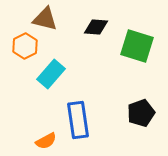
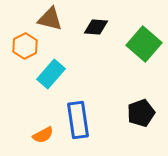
brown triangle: moved 5 px right
green square: moved 7 px right, 2 px up; rotated 24 degrees clockwise
orange semicircle: moved 3 px left, 6 px up
